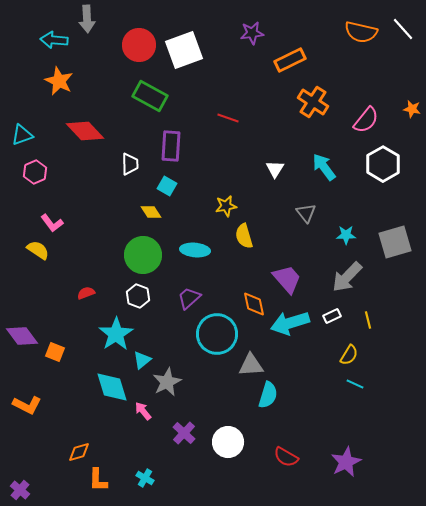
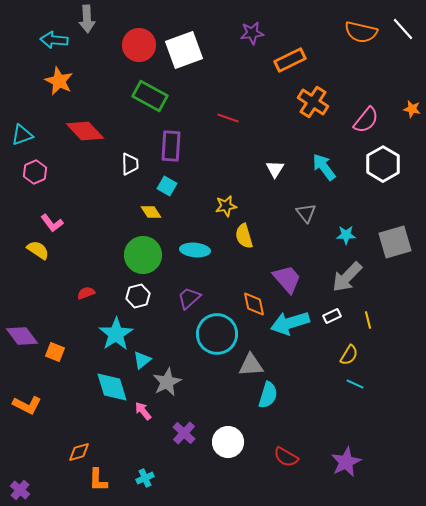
white hexagon at (138, 296): rotated 25 degrees clockwise
cyan cross at (145, 478): rotated 36 degrees clockwise
